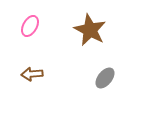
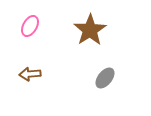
brown star: rotated 12 degrees clockwise
brown arrow: moved 2 px left
